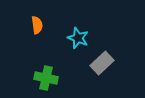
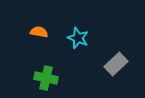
orange semicircle: moved 2 px right, 7 px down; rotated 72 degrees counterclockwise
gray rectangle: moved 14 px right, 1 px down
